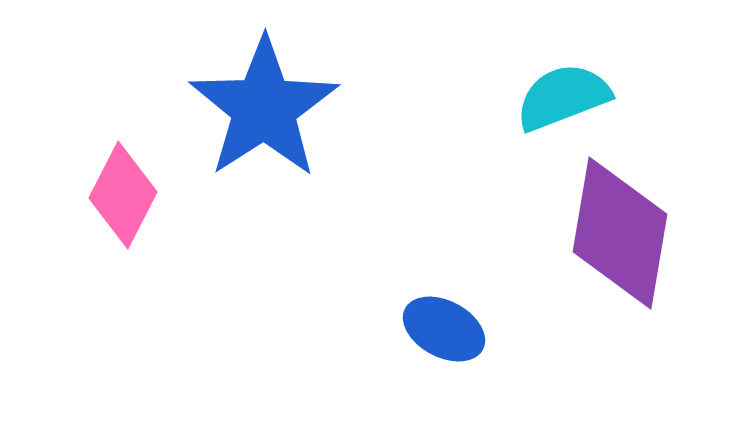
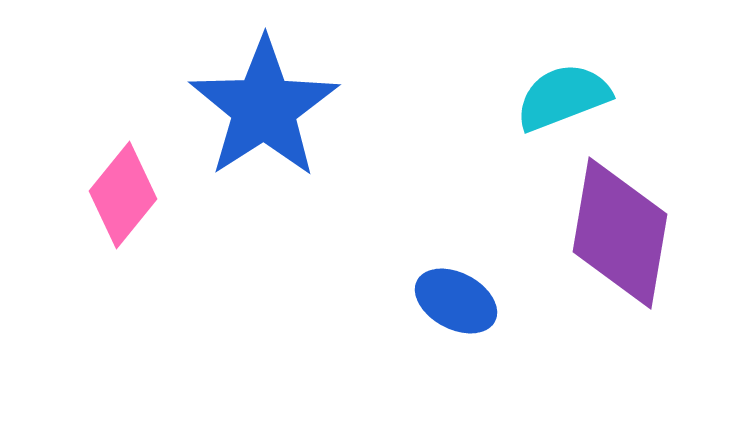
pink diamond: rotated 12 degrees clockwise
blue ellipse: moved 12 px right, 28 px up
